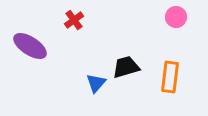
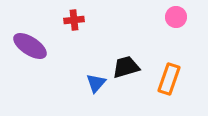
red cross: rotated 30 degrees clockwise
orange rectangle: moved 1 px left, 2 px down; rotated 12 degrees clockwise
